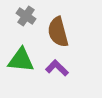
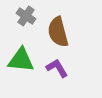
purple L-shape: rotated 15 degrees clockwise
